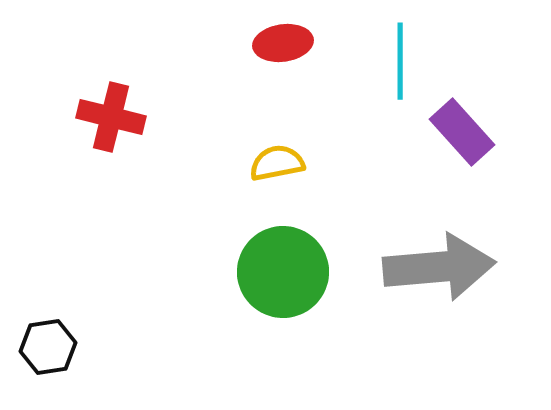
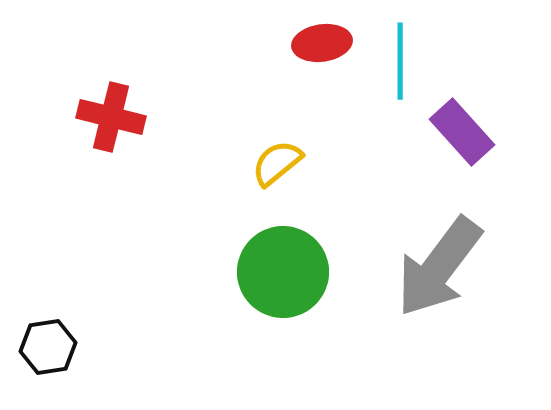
red ellipse: moved 39 px right
yellow semicircle: rotated 28 degrees counterclockwise
gray arrow: rotated 132 degrees clockwise
